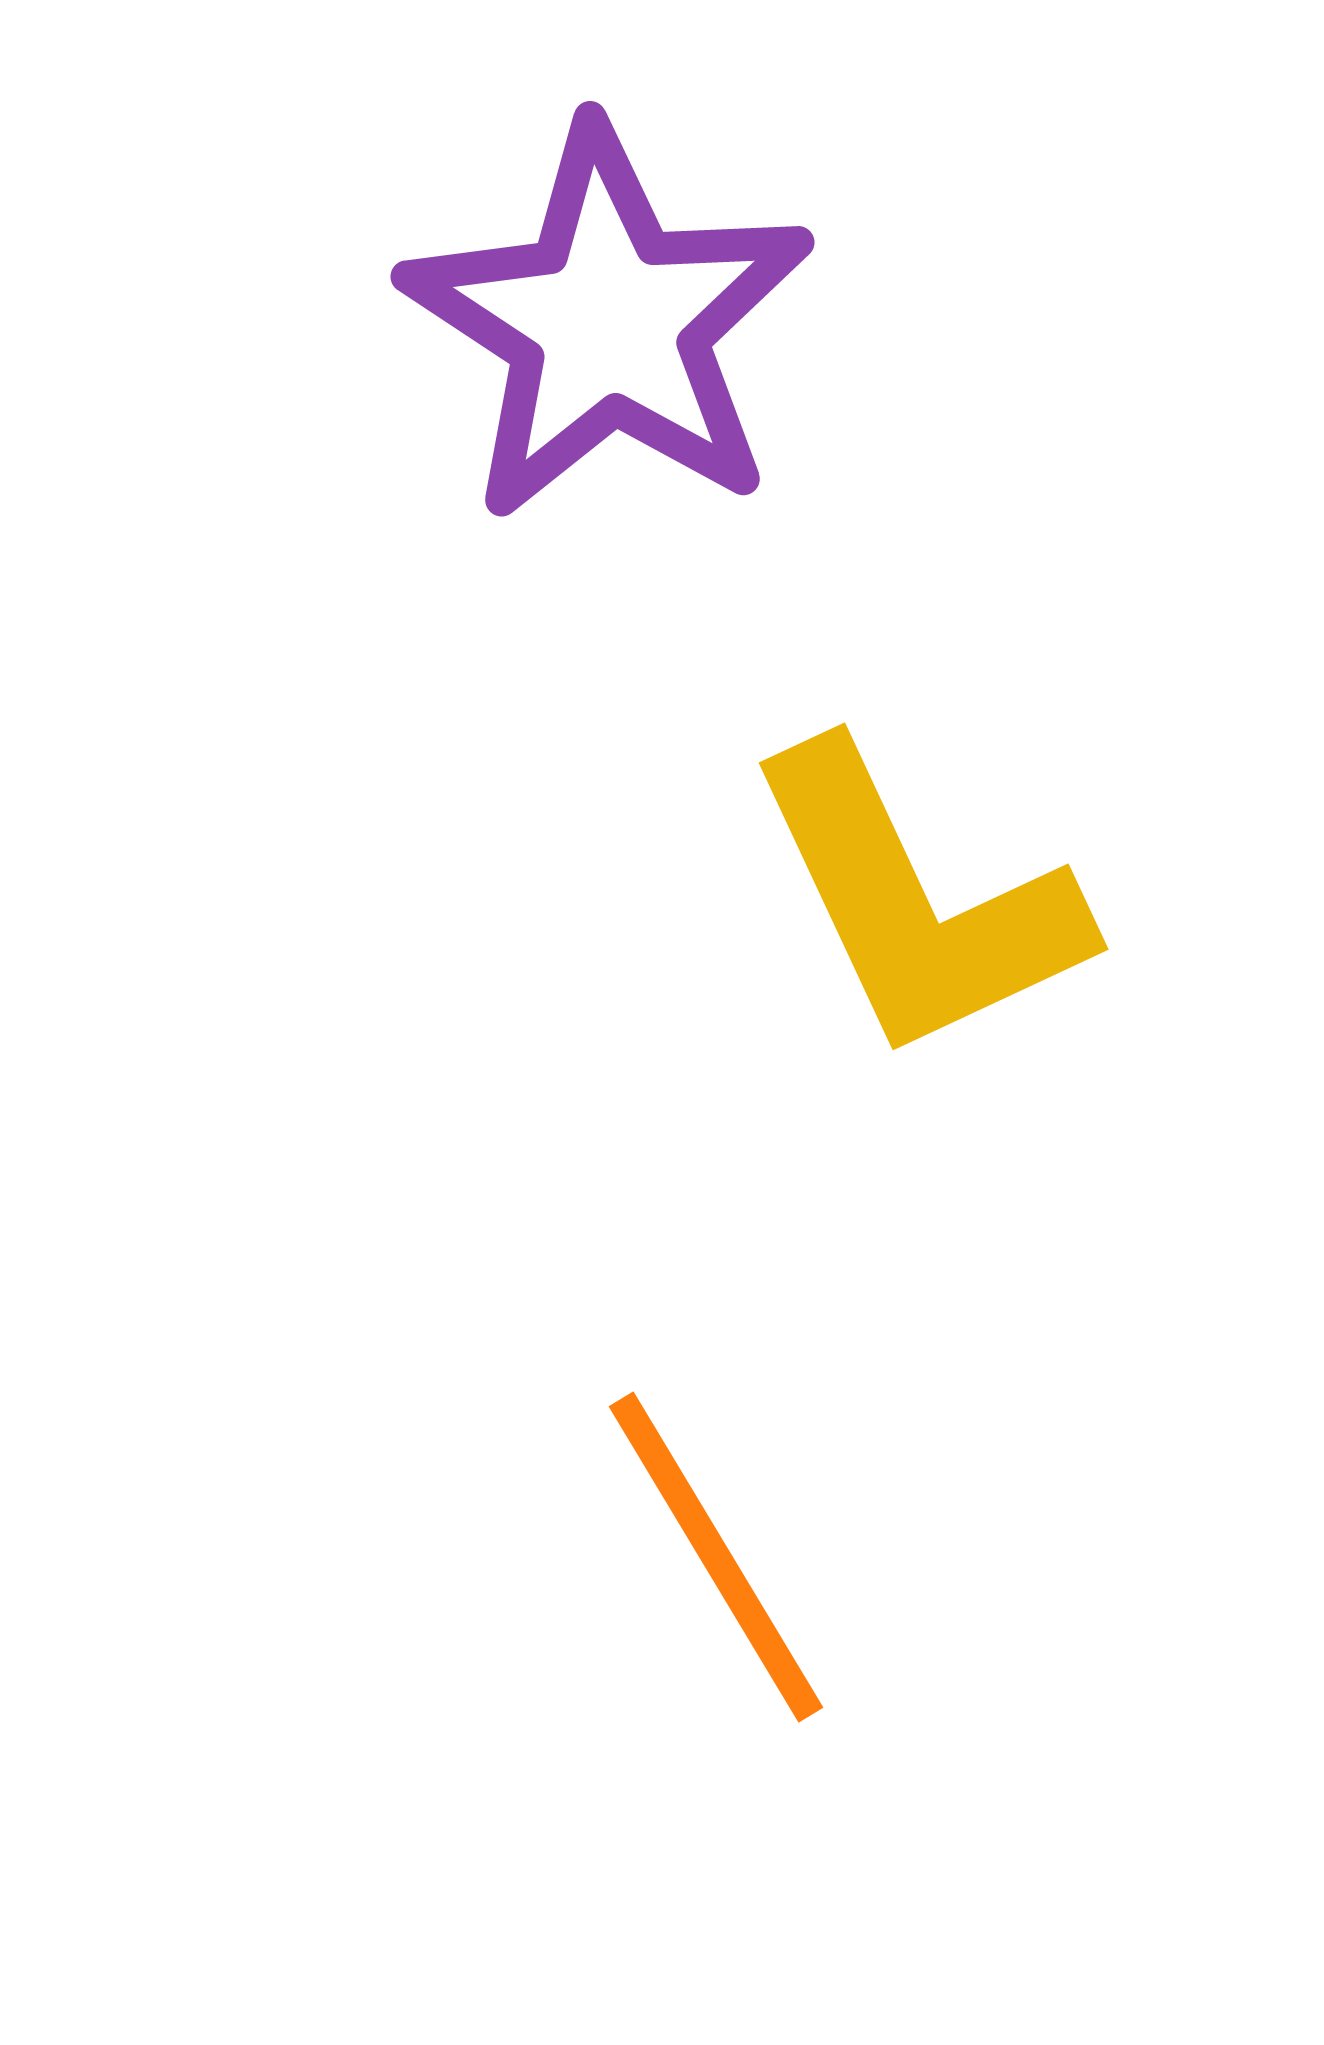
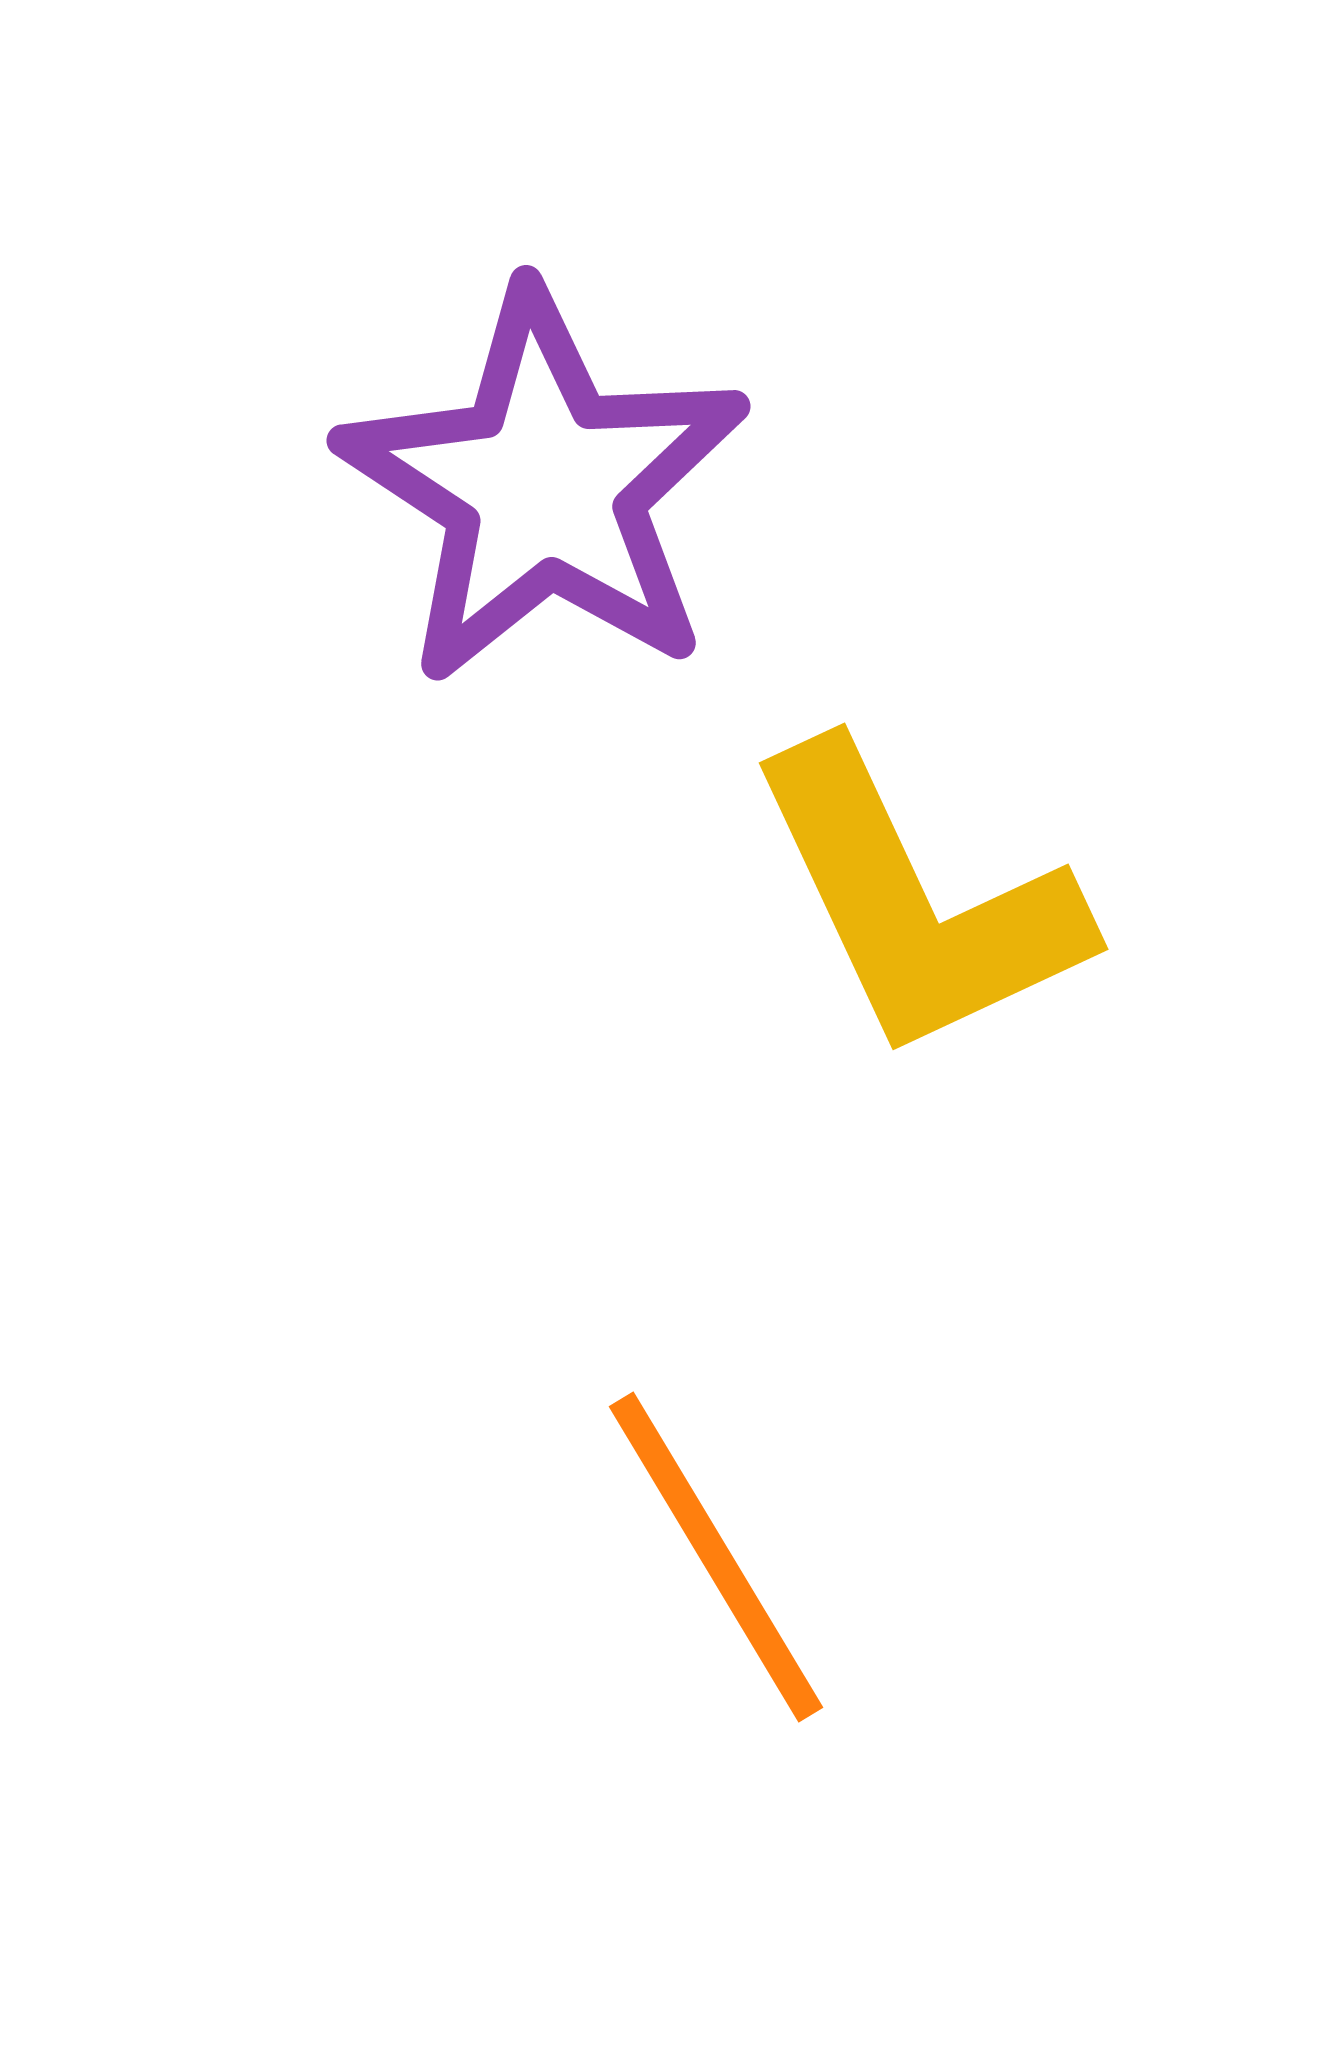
purple star: moved 64 px left, 164 px down
